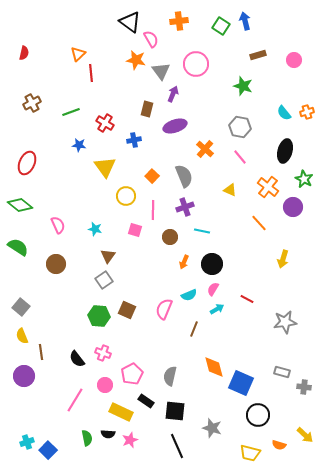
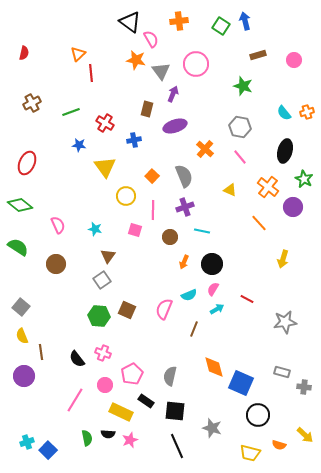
gray square at (104, 280): moved 2 px left
